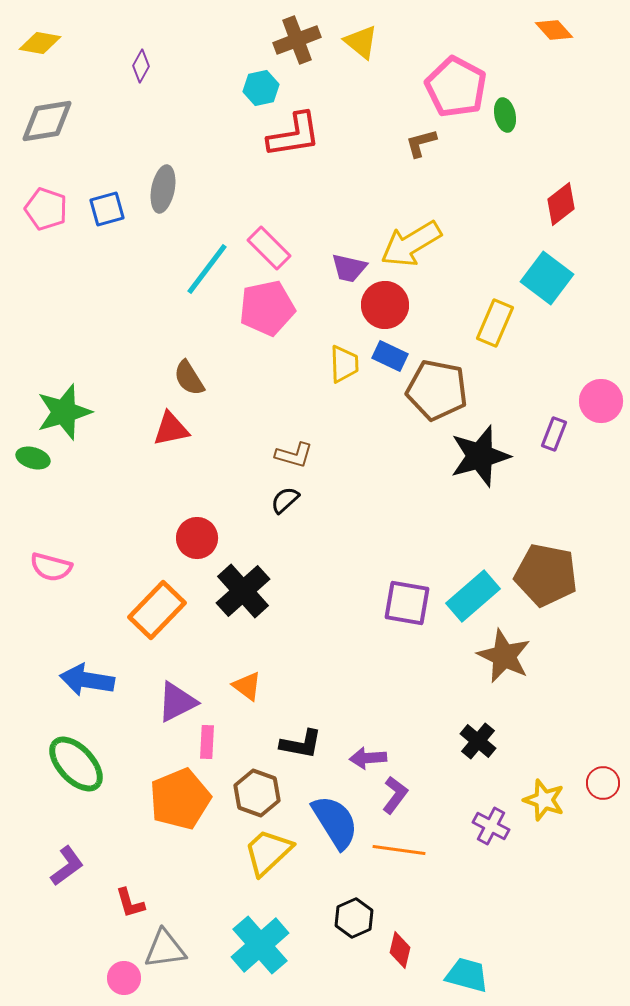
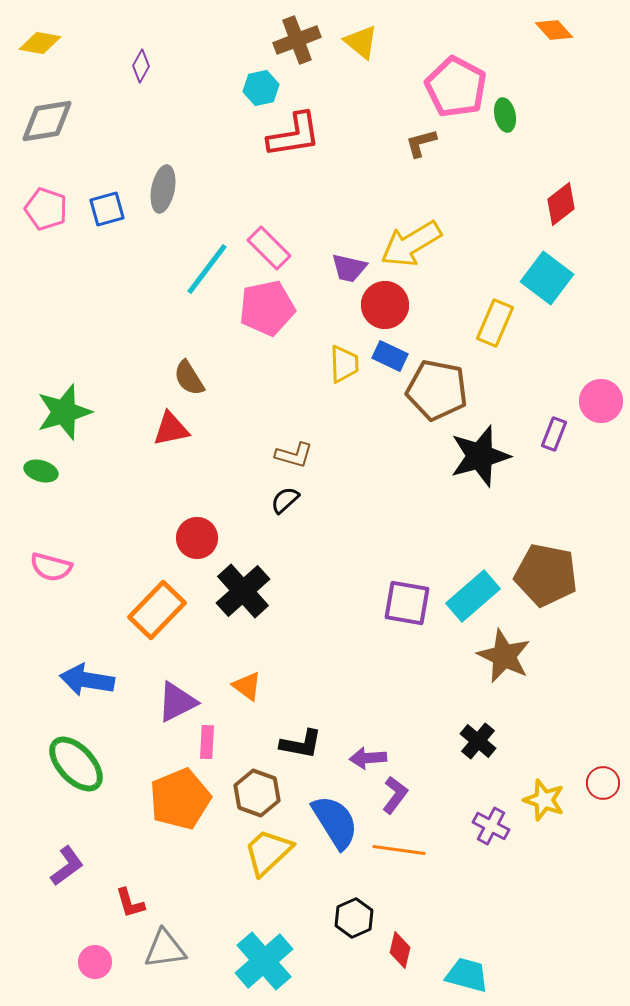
green ellipse at (33, 458): moved 8 px right, 13 px down
cyan cross at (260, 945): moved 4 px right, 16 px down
pink circle at (124, 978): moved 29 px left, 16 px up
